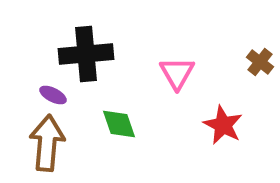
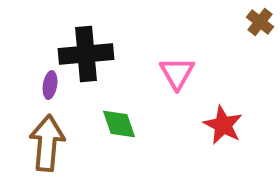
brown cross: moved 40 px up
purple ellipse: moved 3 px left, 10 px up; rotated 72 degrees clockwise
